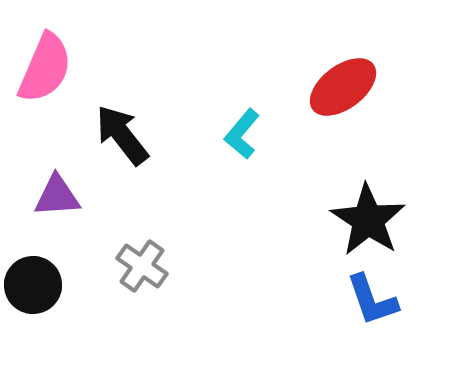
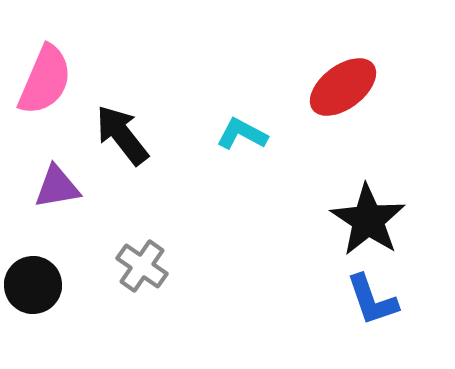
pink semicircle: moved 12 px down
cyan L-shape: rotated 78 degrees clockwise
purple triangle: moved 9 px up; rotated 6 degrees counterclockwise
